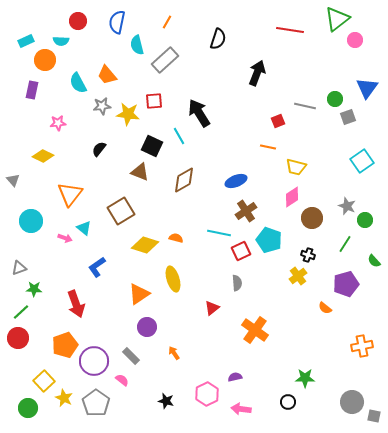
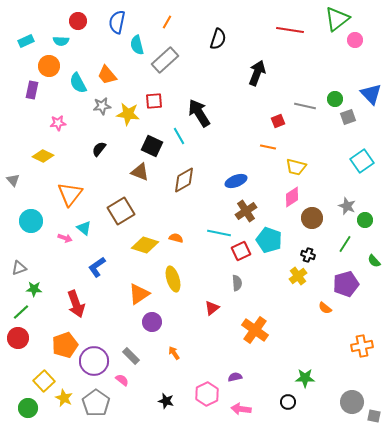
orange circle at (45, 60): moved 4 px right, 6 px down
blue triangle at (367, 88): moved 4 px right, 6 px down; rotated 20 degrees counterclockwise
purple circle at (147, 327): moved 5 px right, 5 px up
